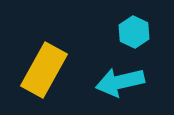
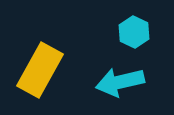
yellow rectangle: moved 4 px left
